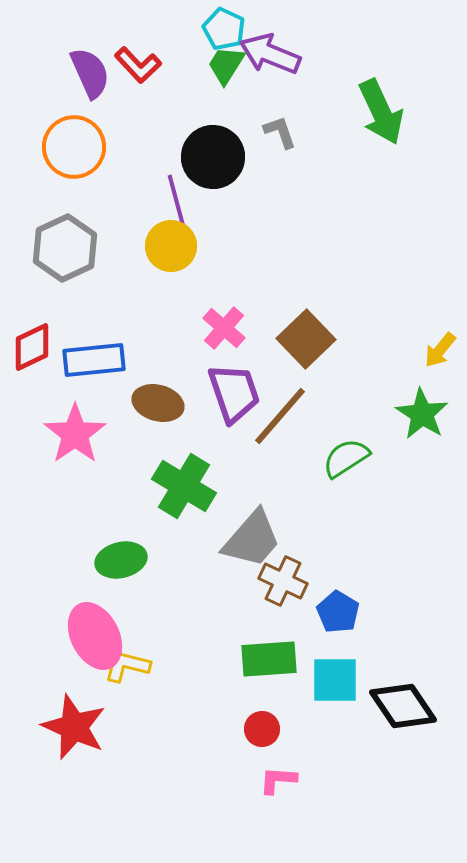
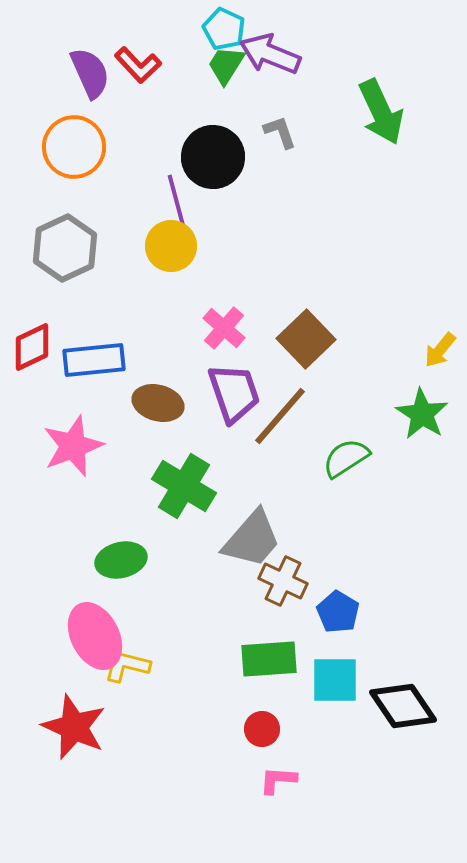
pink star: moved 2 px left, 12 px down; rotated 14 degrees clockwise
